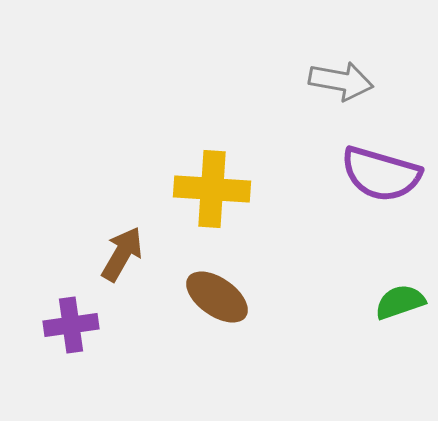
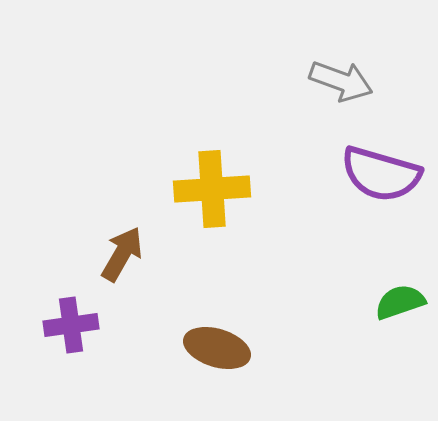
gray arrow: rotated 10 degrees clockwise
yellow cross: rotated 8 degrees counterclockwise
brown ellipse: moved 51 px down; rotated 18 degrees counterclockwise
